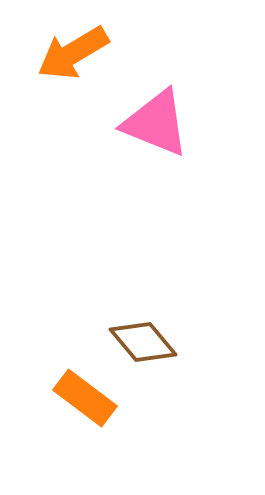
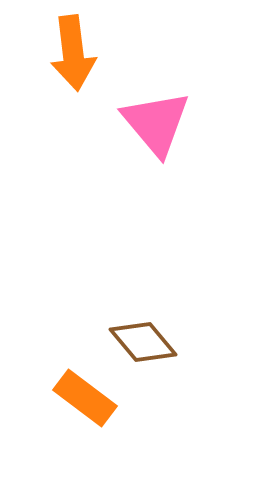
orange arrow: rotated 66 degrees counterclockwise
pink triangle: rotated 28 degrees clockwise
